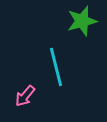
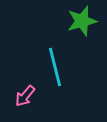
cyan line: moved 1 px left
